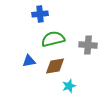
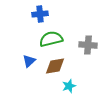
green semicircle: moved 2 px left
blue triangle: rotated 32 degrees counterclockwise
